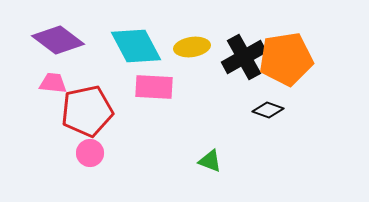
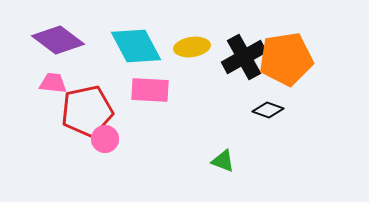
pink rectangle: moved 4 px left, 3 px down
pink circle: moved 15 px right, 14 px up
green triangle: moved 13 px right
